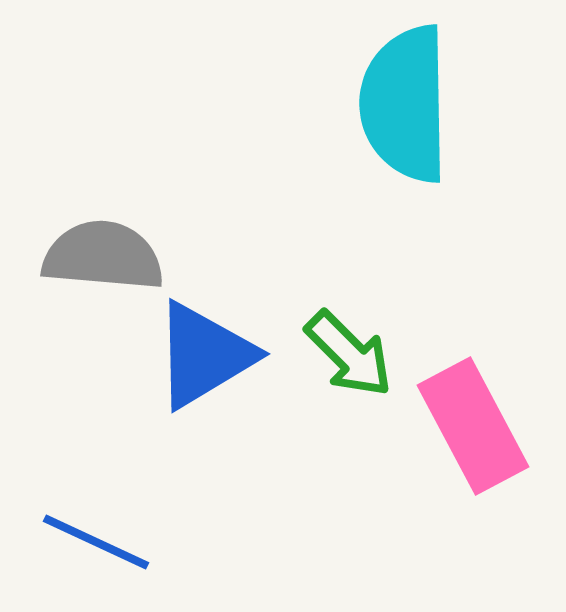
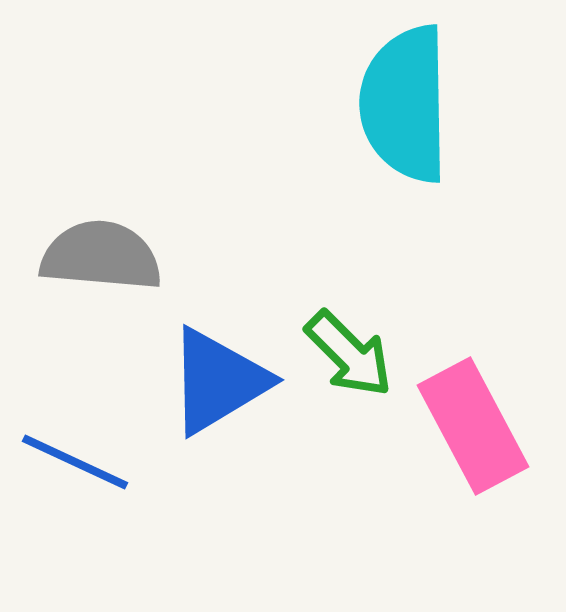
gray semicircle: moved 2 px left
blue triangle: moved 14 px right, 26 px down
blue line: moved 21 px left, 80 px up
